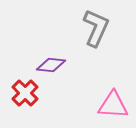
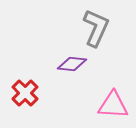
purple diamond: moved 21 px right, 1 px up
